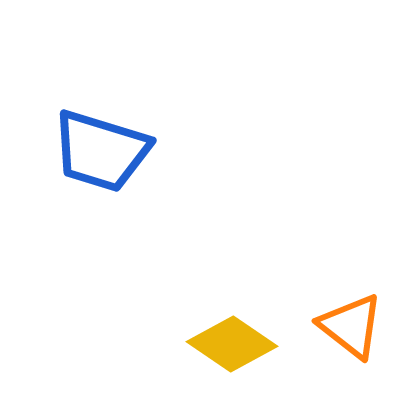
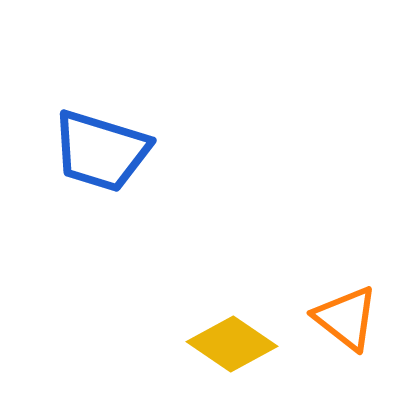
orange triangle: moved 5 px left, 8 px up
